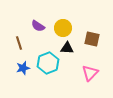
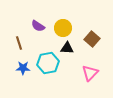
brown square: rotated 28 degrees clockwise
cyan hexagon: rotated 10 degrees clockwise
blue star: rotated 16 degrees clockwise
